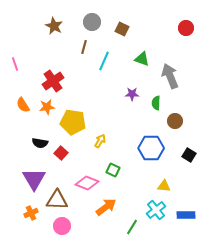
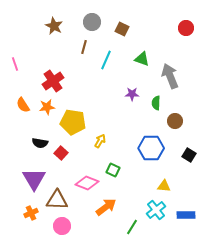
cyan line: moved 2 px right, 1 px up
